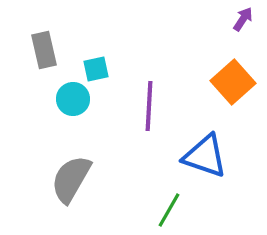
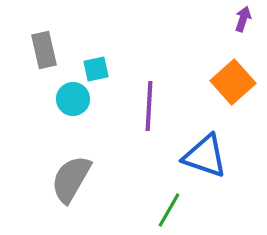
purple arrow: rotated 15 degrees counterclockwise
